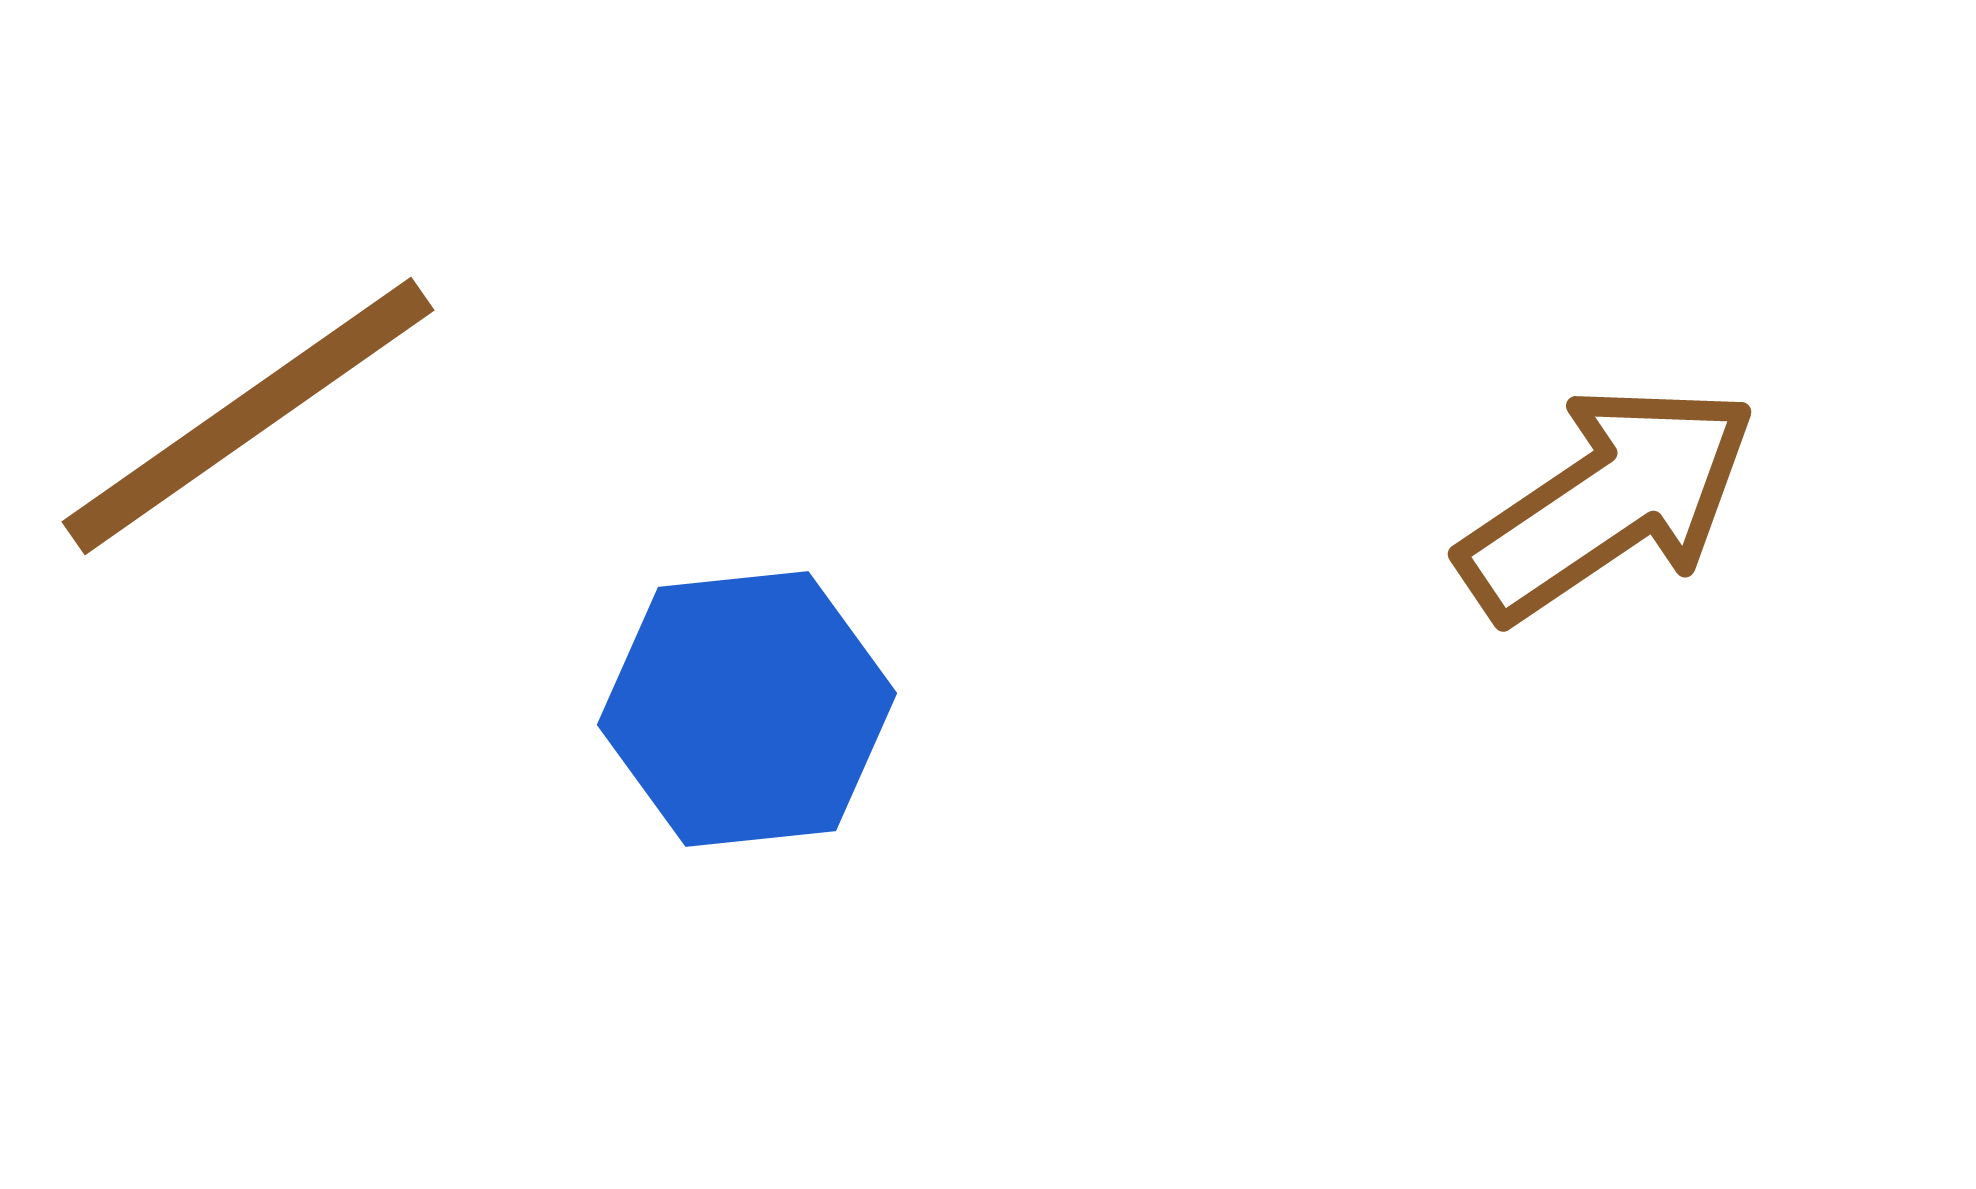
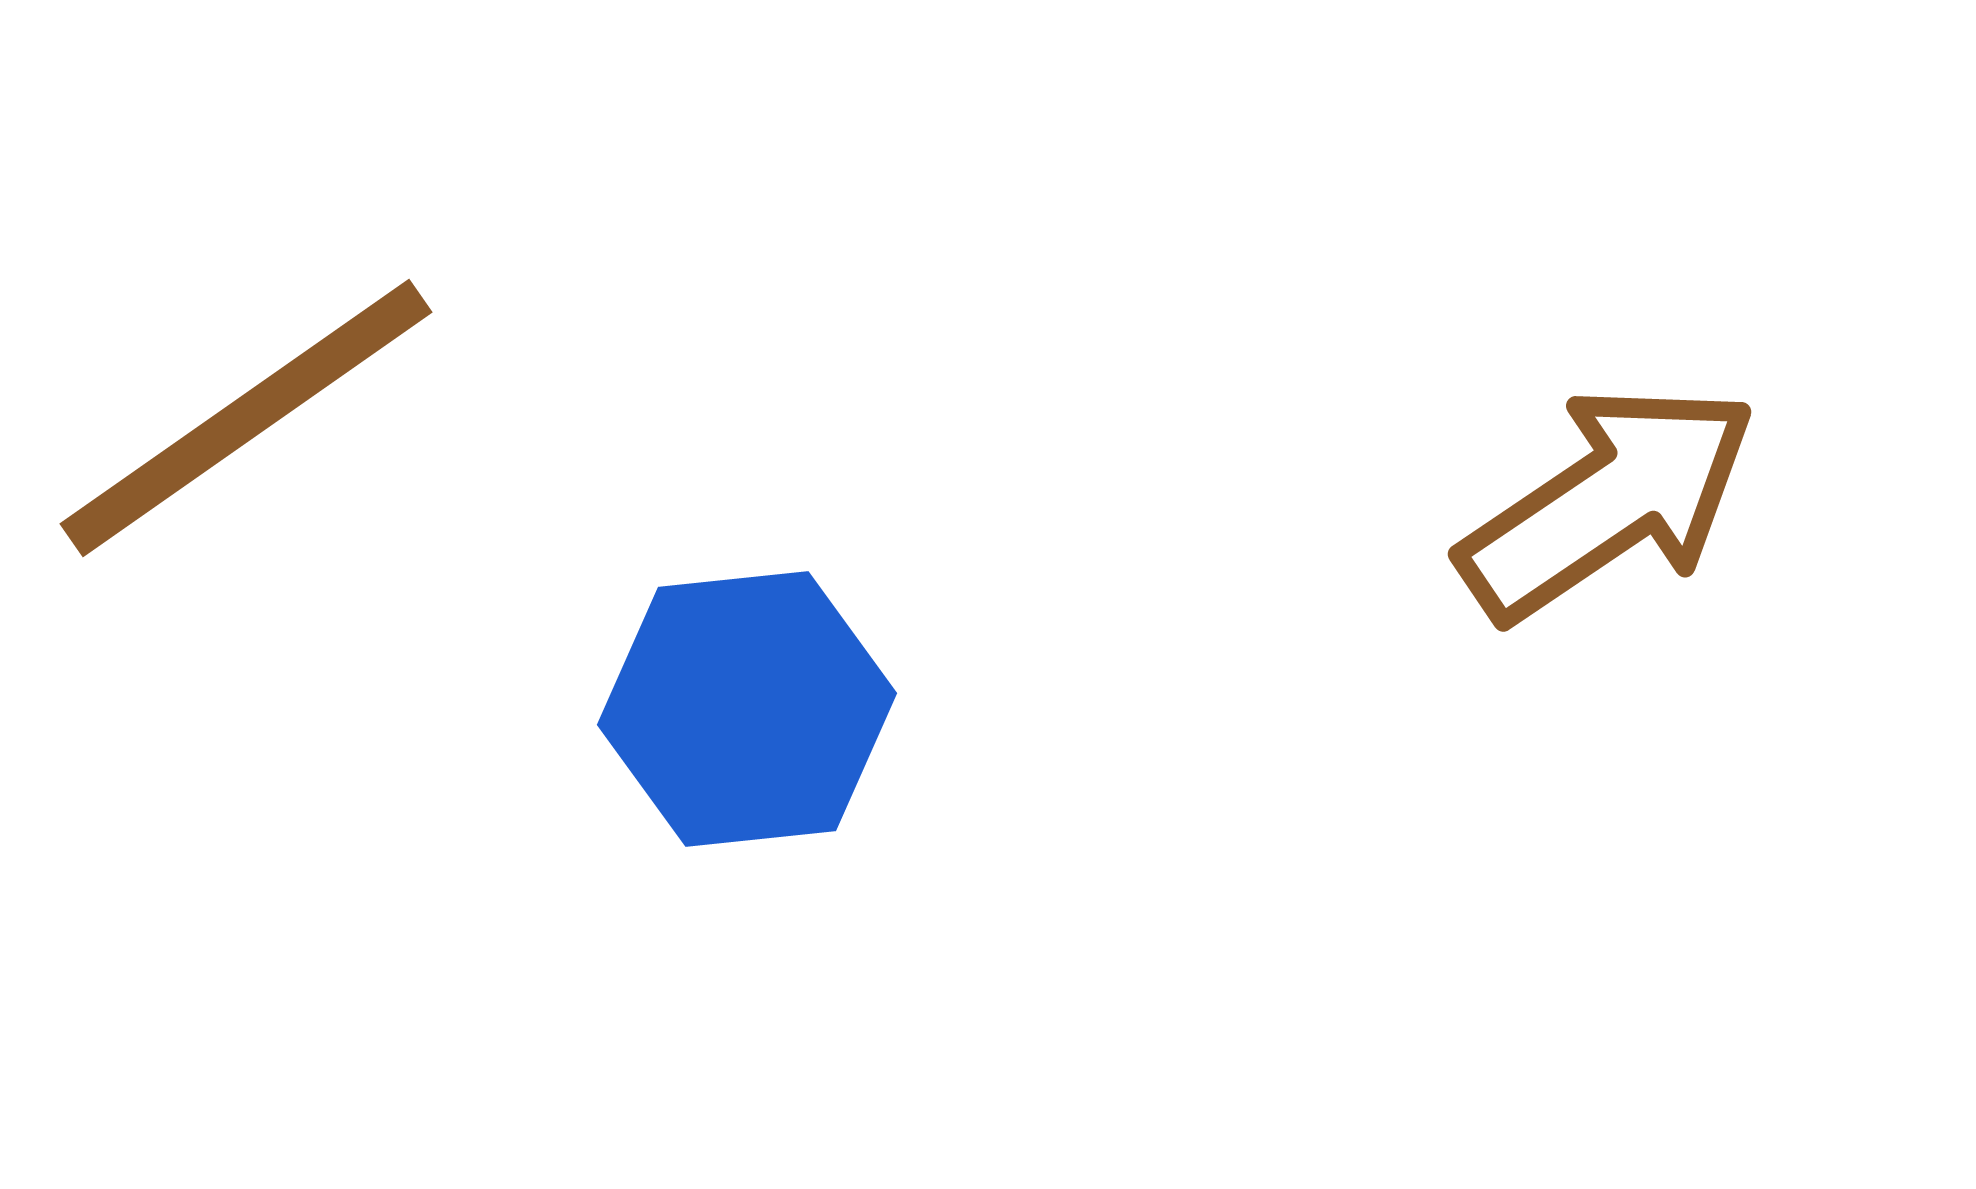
brown line: moved 2 px left, 2 px down
